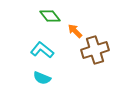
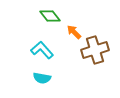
orange arrow: moved 1 px left, 1 px down
cyan L-shape: rotated 10 degrees clockwise
cyan semicircle: rotated 12 degrees counterclockwise
